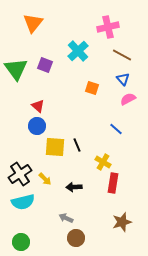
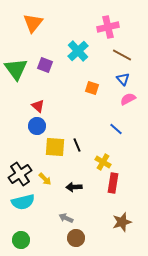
green circle: moved 2 px up
